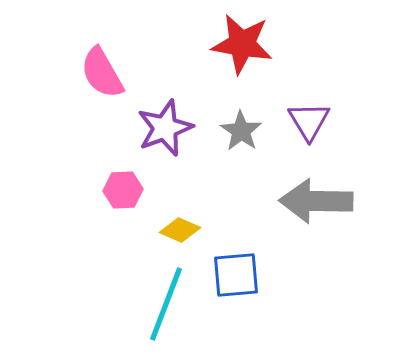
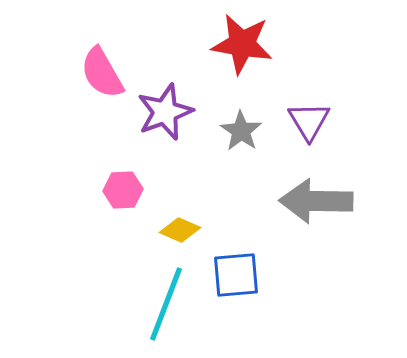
purple star: moved 16 px up
